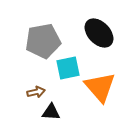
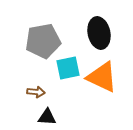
black ellipse: rotated 32 degrees clockwise
orange triangle: moved 2 px right, 10 px up; rotated 24 degrees counterclockwise
brown arrow: rotated 18 degrees clockwise
black triangle: moved 4 px left, 5 px down
